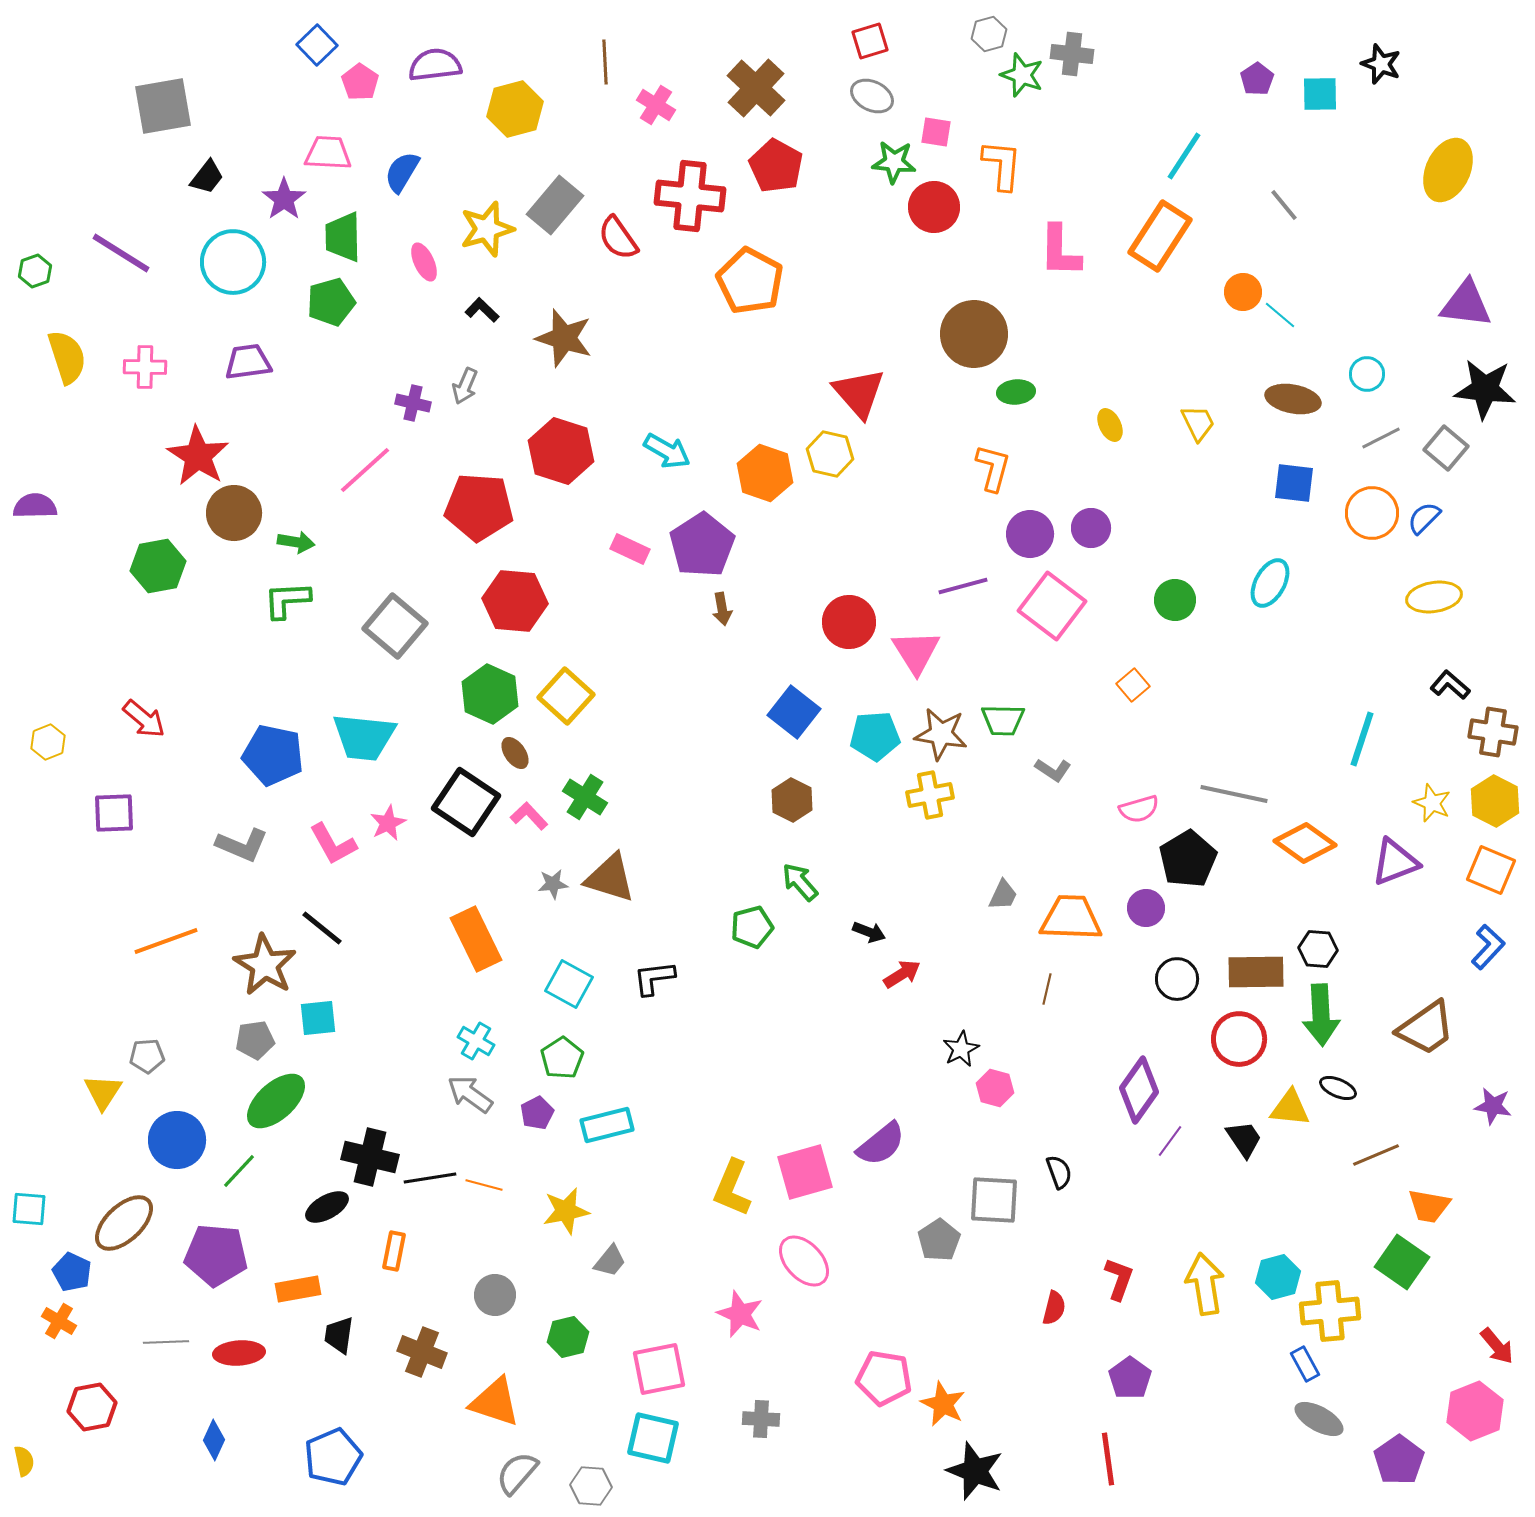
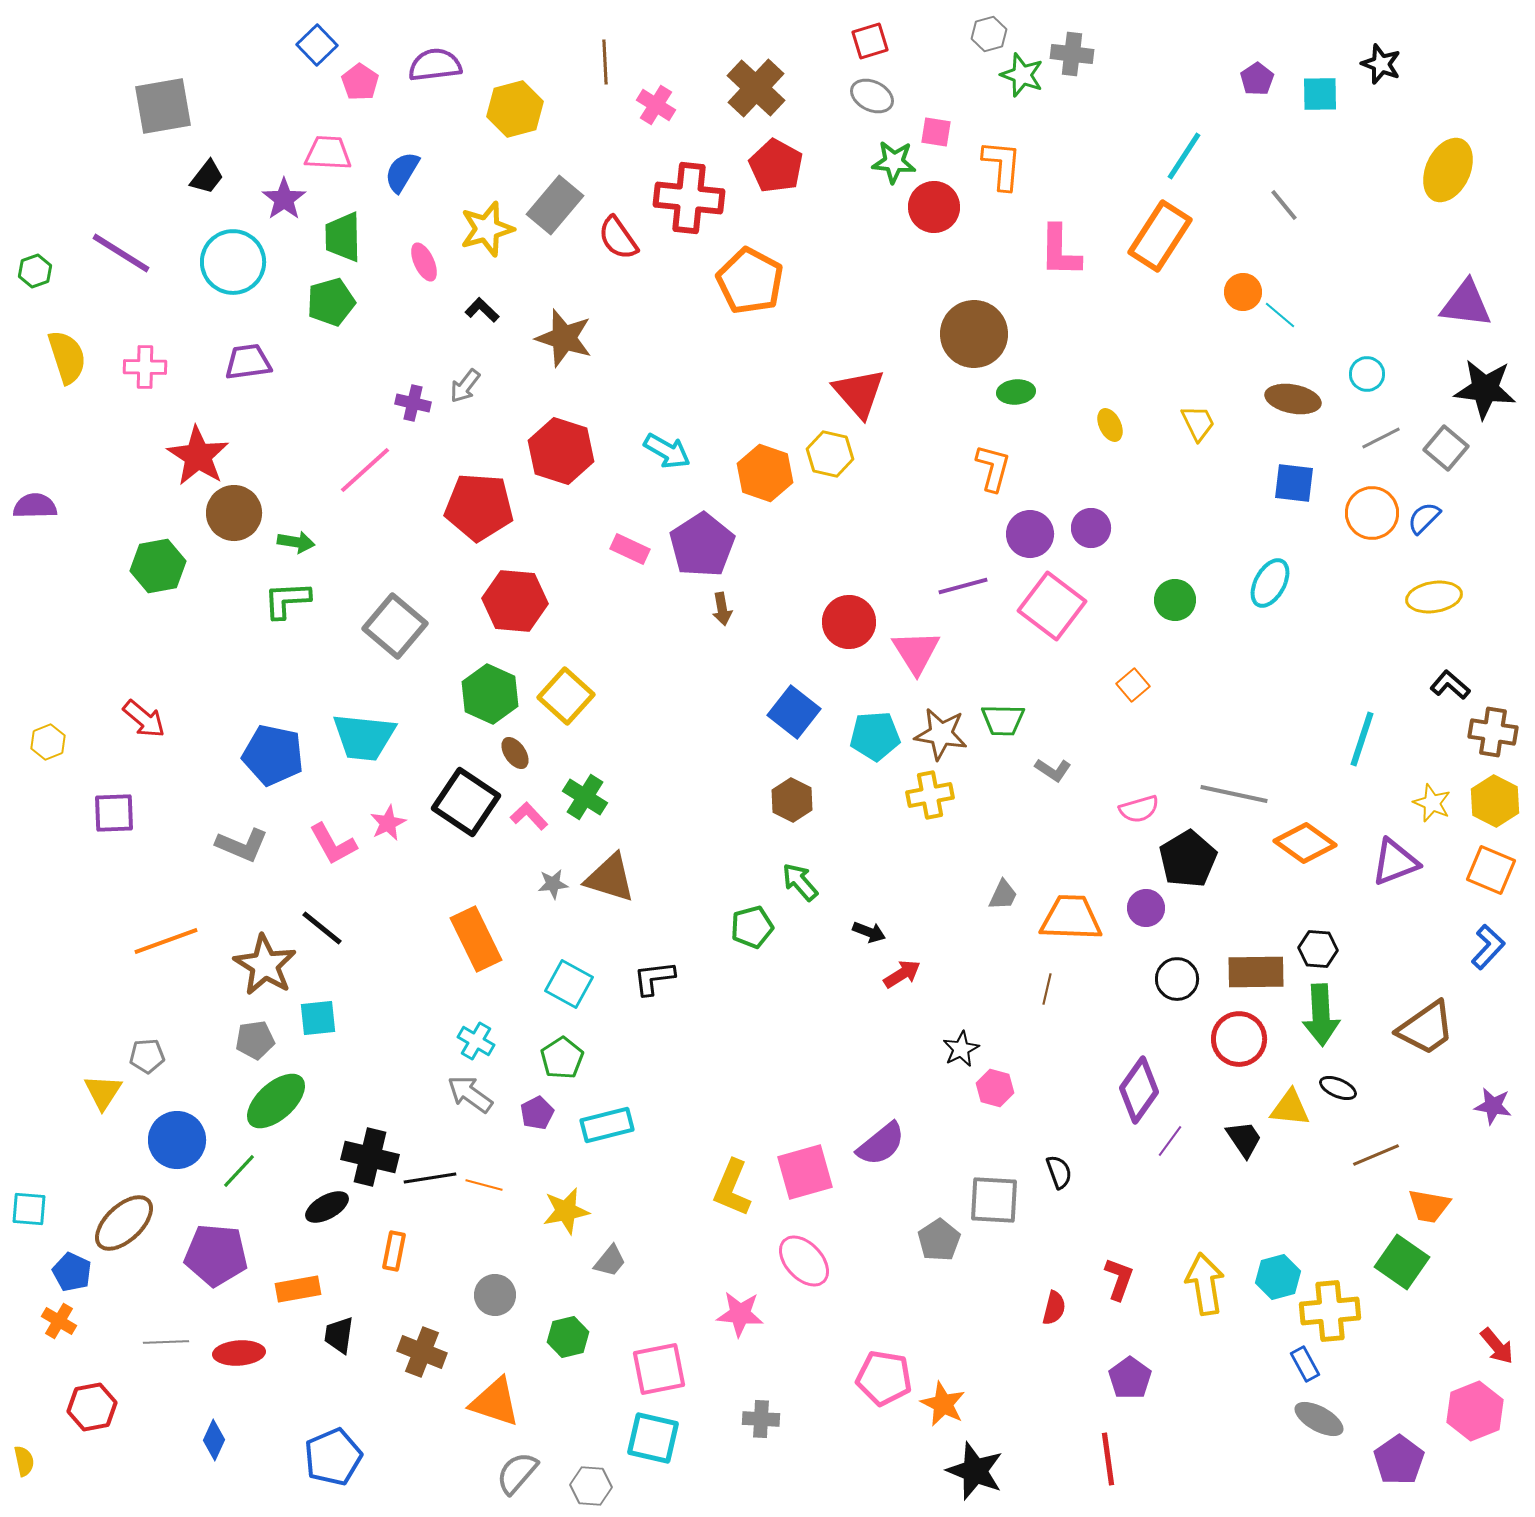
red cross at (690, 196): moved 1 px left, 2 px down
gray arrow at (465, 386): rotated 15 degrees clockwise
pink star at (740, 1314): rotated 18 degrees counterclockwise
